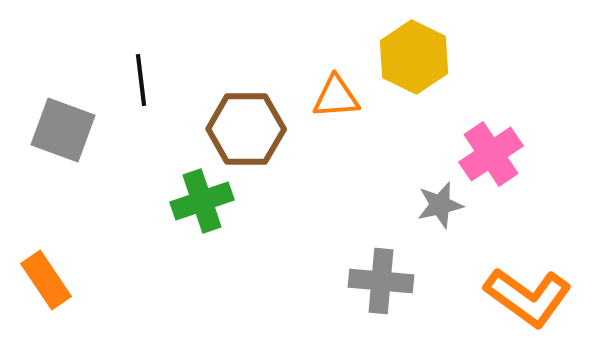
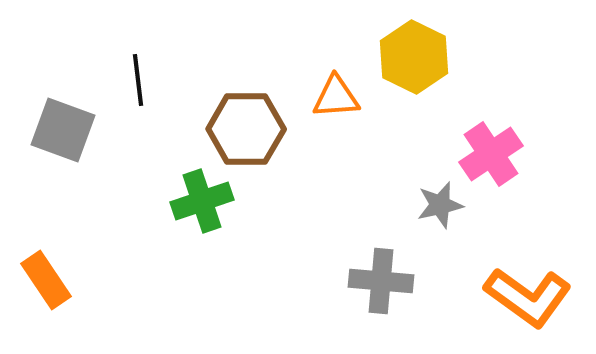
black line: moved 3 px left
